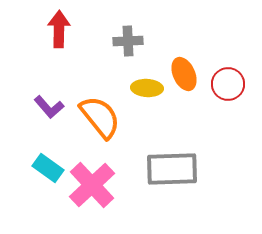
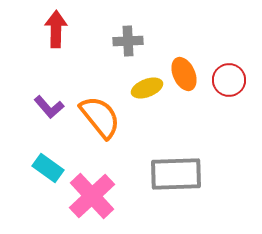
red arrow: moved 3 px left
red circle: moved 1 px right, 4 px up
yellow ellipse: rotated 24 degrees counterclockwise
gray rectangle: moved 4 px right, 5 px down
pink cross: moved 11 px down
